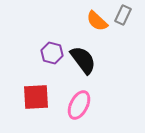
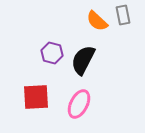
gray rectangle: rotated 36 degrees counterclockwise
black semicircle: rotated 116 degrees counterclockwise
pink ellipse: moved 1 px up
